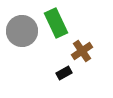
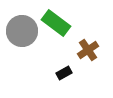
green rectangle: rotated 28 degrees counterclockwise
brown cross: moved 6 px right, 1 px up
